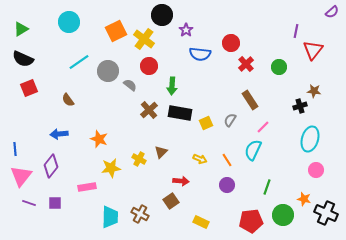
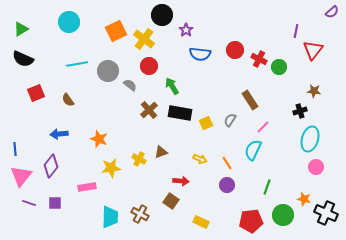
red circle at (231, 43): moved 4 px right, 7 px down
cyan line at (79, 62): moved 2 px left, 2 px down; rotated 25 degrees clockwise
red cross at (246, 64): moved 13 px right, 5 px up; rotated 21 degrees counterclockwise
green arrow at (172, 86): rotated 144 degrees clockwise
red square at (29, 88): moved 7 px right, 5 px down
black cross at (300, 106): moved 5 px down
brown triangle at (161, 152): rotated 24 degrees clockwise
orange line at (227, 160): moved 3 px down
pink circle at (316, 170): moved 3 px up
brown square at (171, 201): rotated 21 degrees counterclockwise
